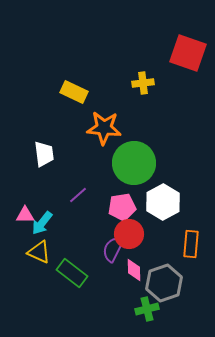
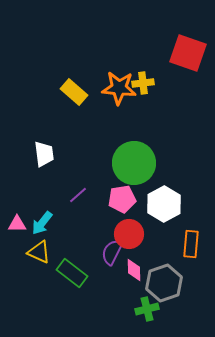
yellow rectangle: rotated 16 degrees clockwise
orange star: moved 15 px right, 40 px up
white hexagon: moved 1 px right, 2 px down
pink pentagon: moved 8 px up
pink triangle: moved 8 px left, 9 px down
purple semicircle: moved 1 px left, 3 px down
